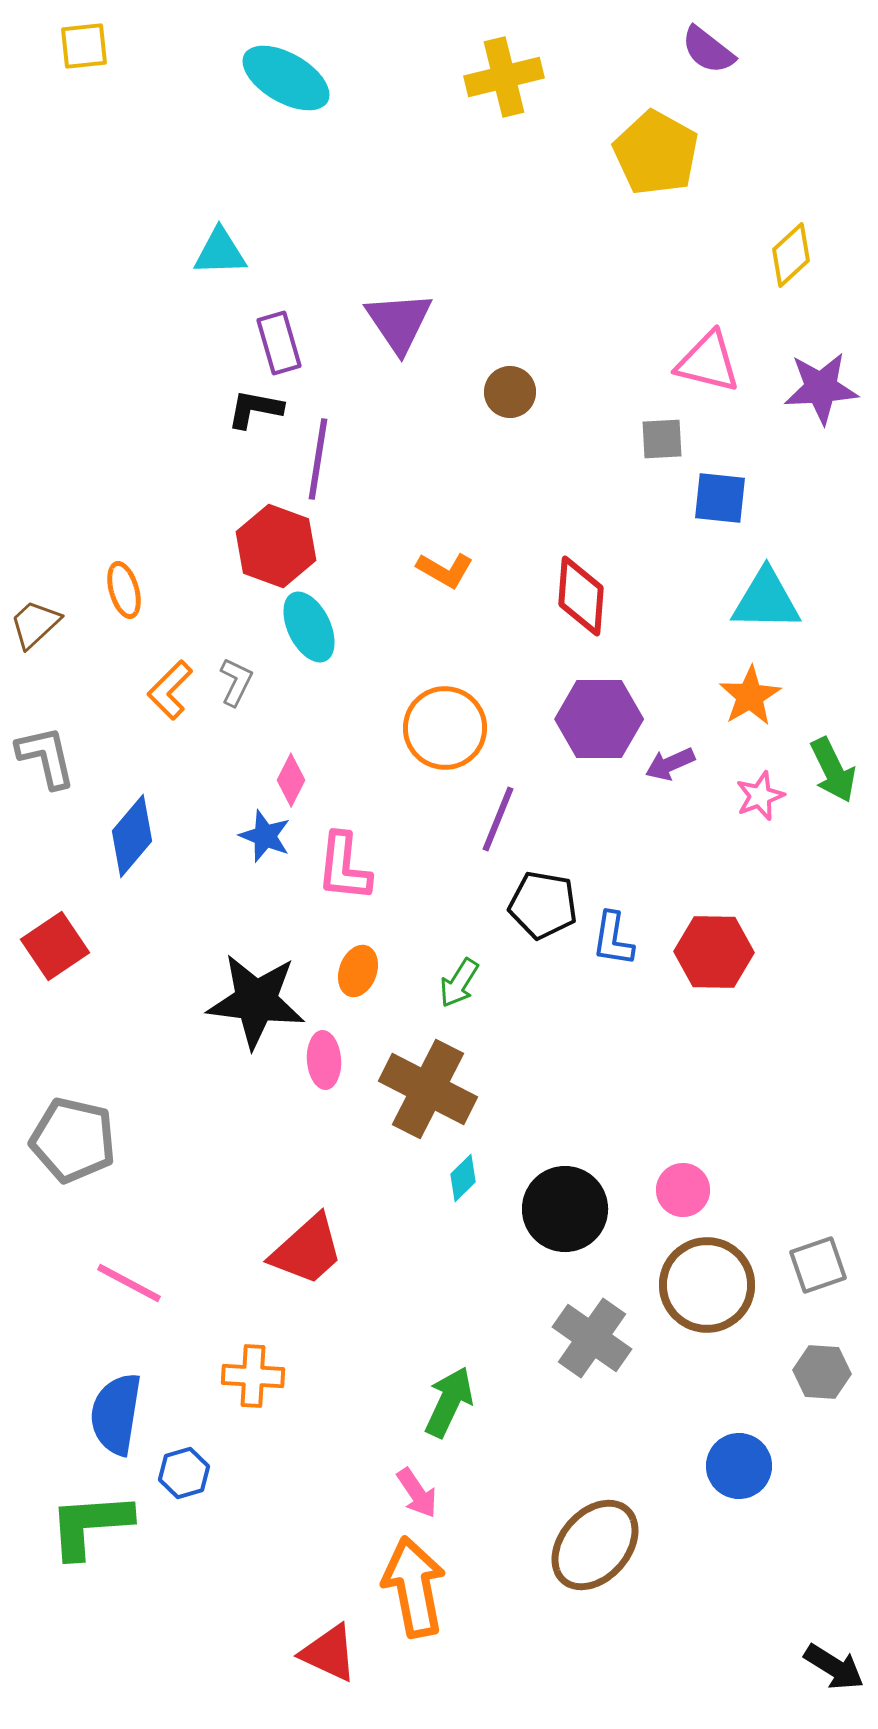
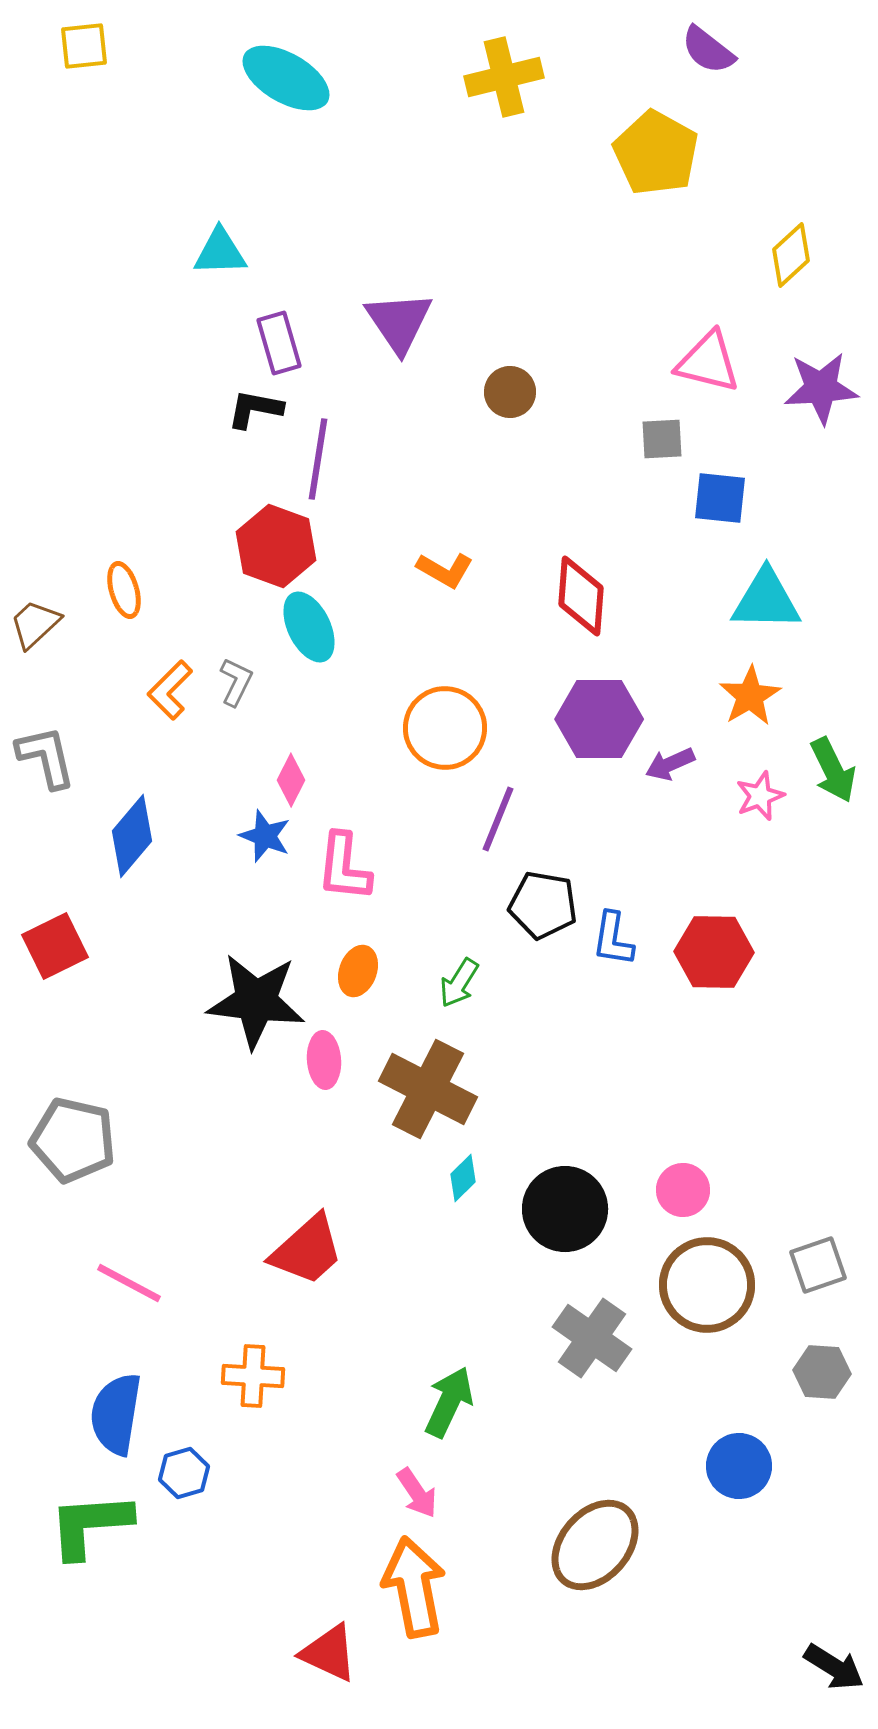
red square at (55, 946): rotated 8 degrees clockwise
